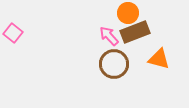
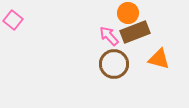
pink square: moved 13 px up
